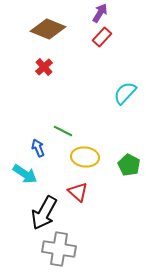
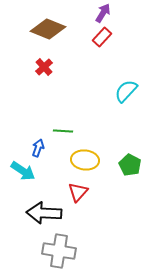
purple arrow: moved 3 px right
cyan semicircle: moved 1 px right, 2 px up
green line: rotated 24 degrees counterclockwise
blue arrow: rotated 42 degrees clockwise
yellow ellipse: moved 3 px down
green pentagon: moved 1 px right
cyan arrow: moved 2 px left, 3 px up
red triangle: rotated 30 degrees clockwise
black arrow: rotated 64 degrees clockwise
gray cross: moved 2 px down
